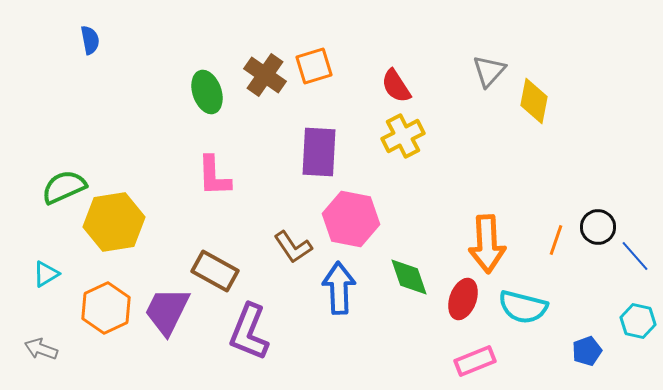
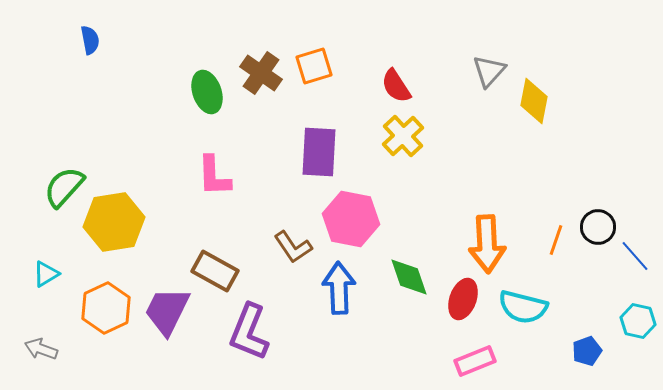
brown cross: moved 4 px left, 2 px up
yellow cross: rotated 15 degrees counterclockwise
green semicircle: rotated 24 degrees counterclockwise
